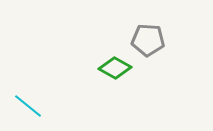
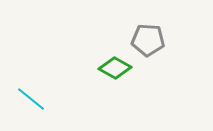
cyan line: moved 3 px right, 7 px up
